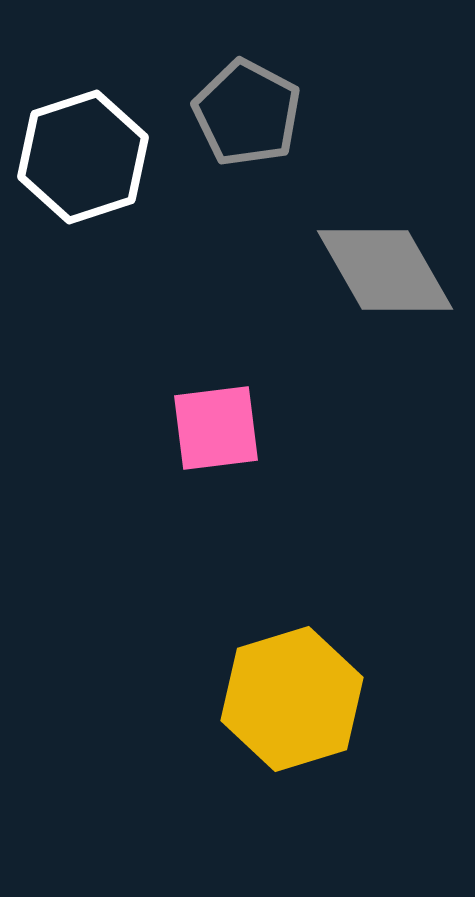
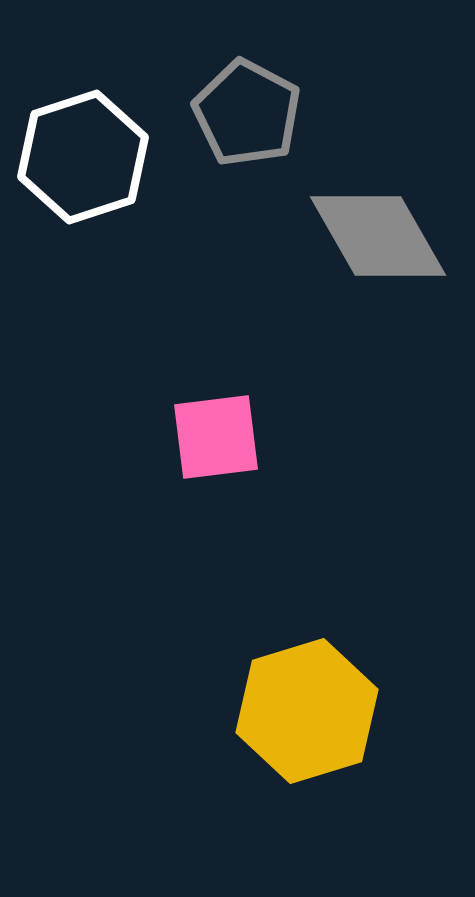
gray diamond: moved 7 px left, 34 px up
pink square: moved 9 px down
yellow hexagon: moved 15 px right, 12 px down
